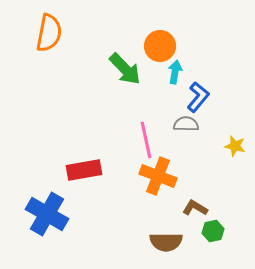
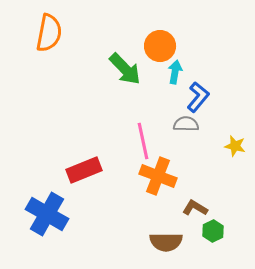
pink line: moved 3 px left, 1 px down
red rectangle: rotated 12 degrees counterclockwise
green hexagon: rotated 15 degrees counterclockwise
